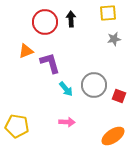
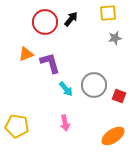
black arrow: rotated 42 degrees clockwise
gray star: moved 1 px right, 1 px up
orange triangle: moved 3 px down
pink arrow: moved 2 px left, 1 px down; rotated 77 degrees clockwise
